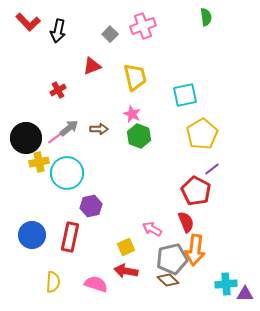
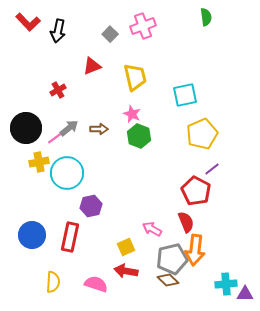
yellow pentagon: rotated 8 degrees clockwise
black circle: moved 10 px up
